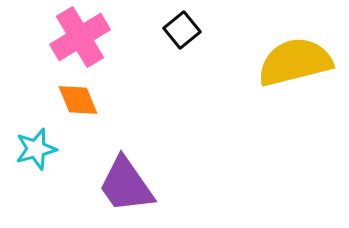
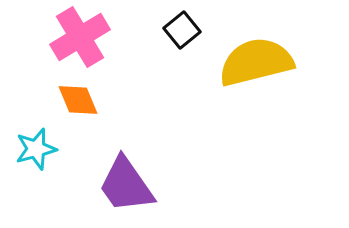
yellow semicircle: moved 39 px left
